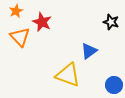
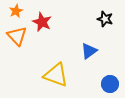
black star: moved 6 px left, 3 px up
orange triangle: moved 3 px left, 1 px up
yellow triangle: moved 12 px left
blue circle: moved 4 px left, 1 px up
